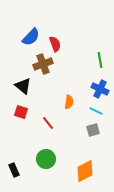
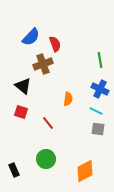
orange semicircle: moved 1 px left, 3 px up
gray square: moved 5 px right, 1 px up; rotated 24 degrees clockwise
